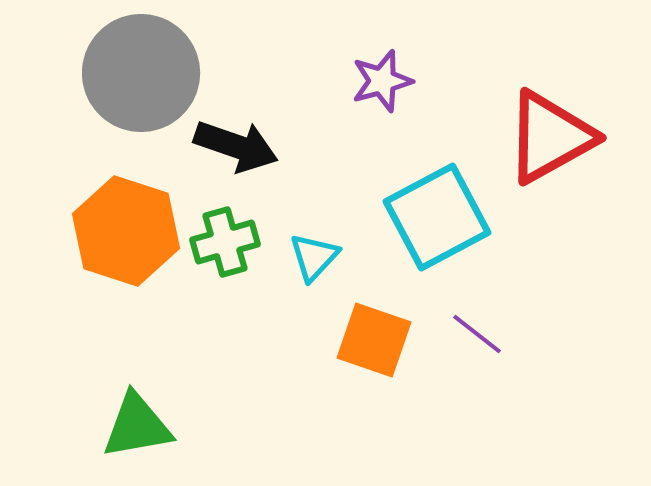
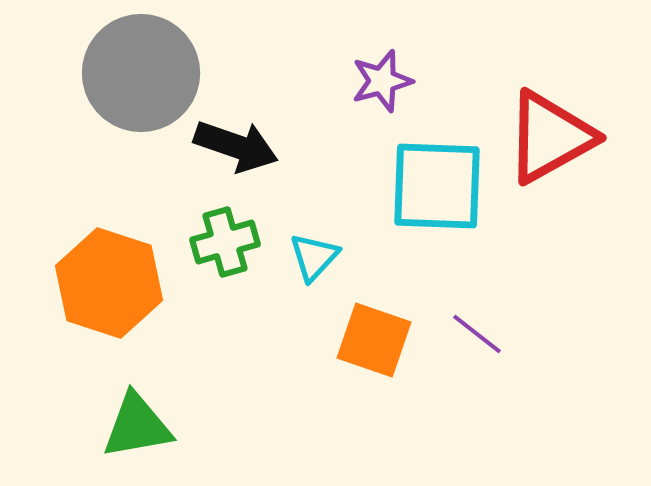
cyan square: moved 31 px up; rotated 30 degrees clockwise
orange hexagon: moved 17 px left, 52 px down
